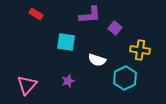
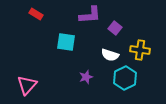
white semicircle: moved 13 px right, 5 px up
purple star: moved 18 px right, 4 px up
